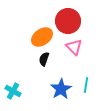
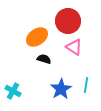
orange ellipse: moved 5 px left
pink triangle: rotated 12 degrees counterclockwise
black semicircle: rotated 88 degrees clockwise
